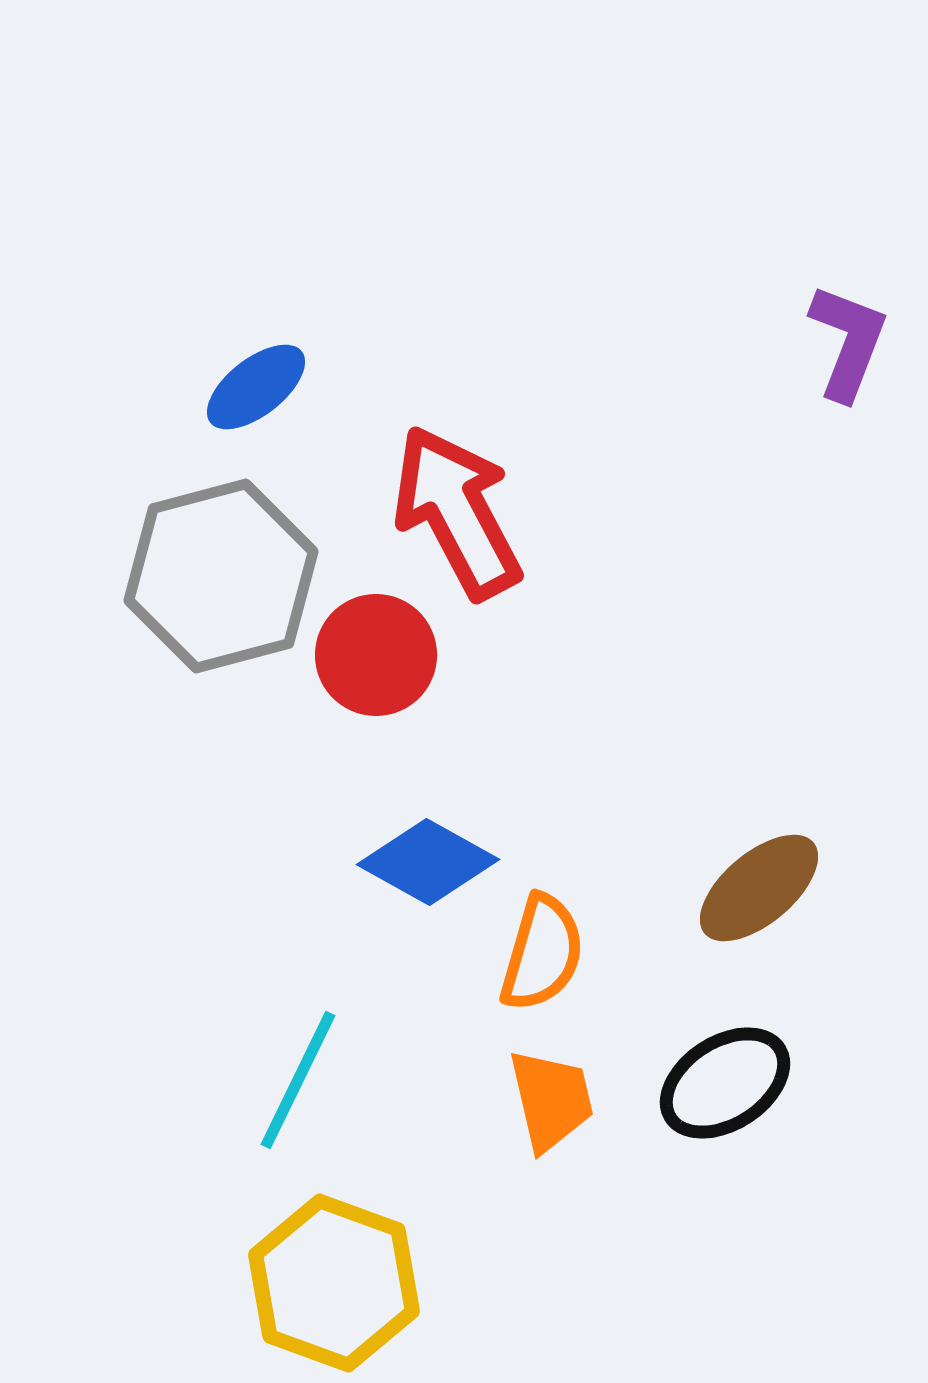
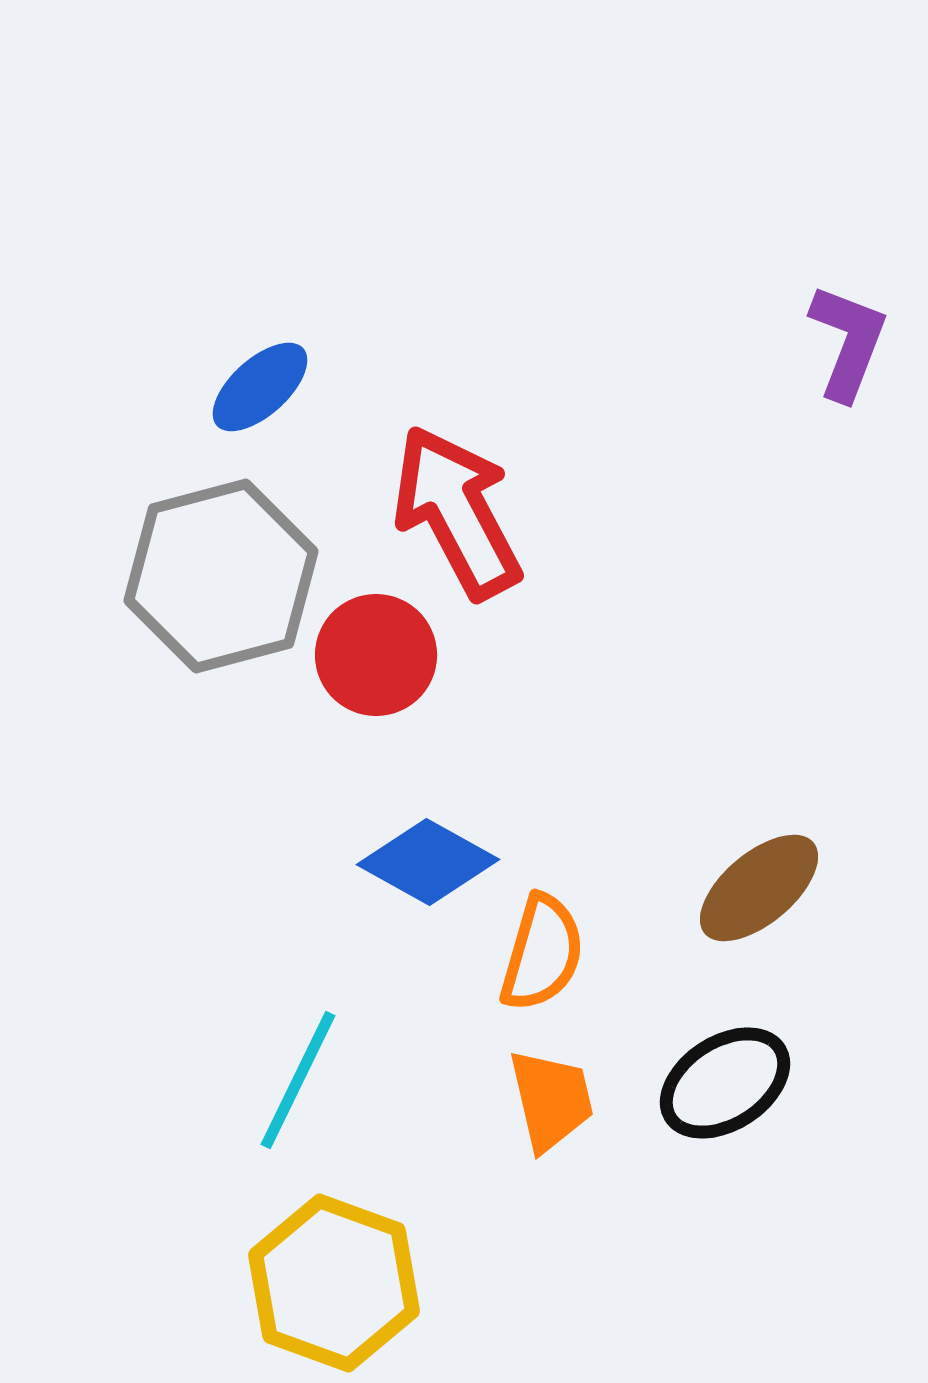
blue ellipse: moved 4 px right; rotated 4 degrees counterclockwise
